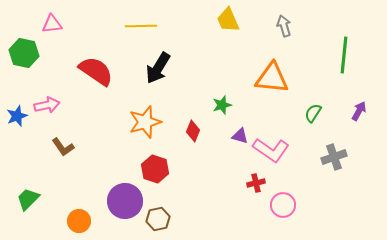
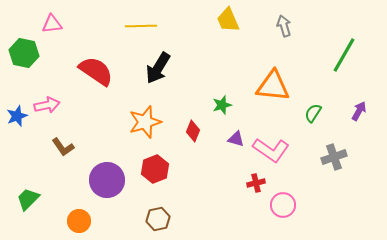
green line: rotated 24 degrees clockwise
orange triangle: moved 1 px right, 8 px down
purple triangle: moved 4 px left, 3 px down
red hexagon: rotated 20 degrees clockwise
purple circle: moved 18 px left, 21 px up
